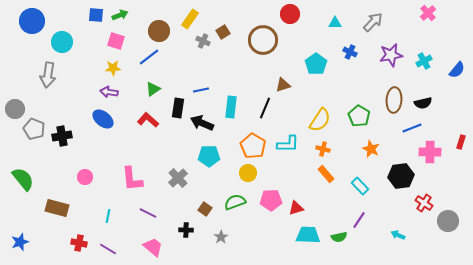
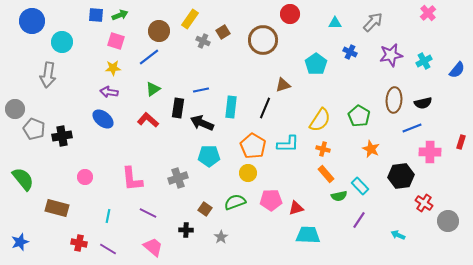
gray cross at (178, 178): rotated 24 degrees clockwise
green semicircle at (339, 237): moved 41 px up
